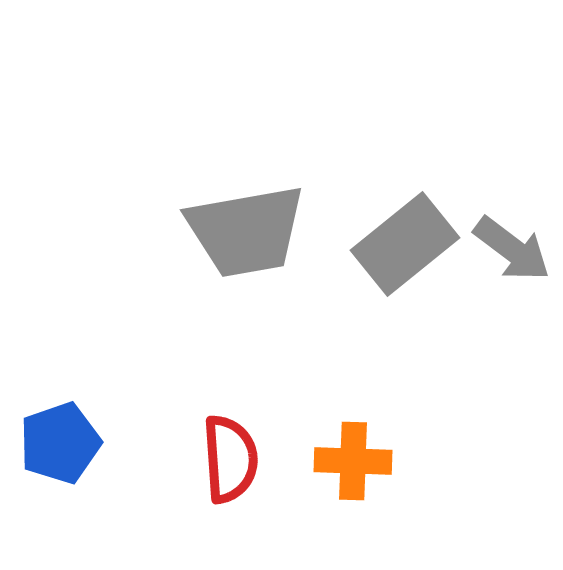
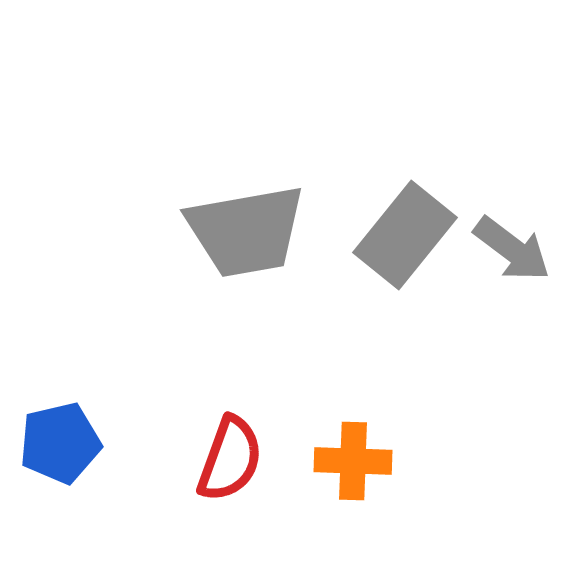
gray rectangle: moved 9 px up; rotated 12 degrees counterclockwise
blue pentagon: rotated 6 degrees clockwise
red semicircle: rotated 24 degrees clockwise
